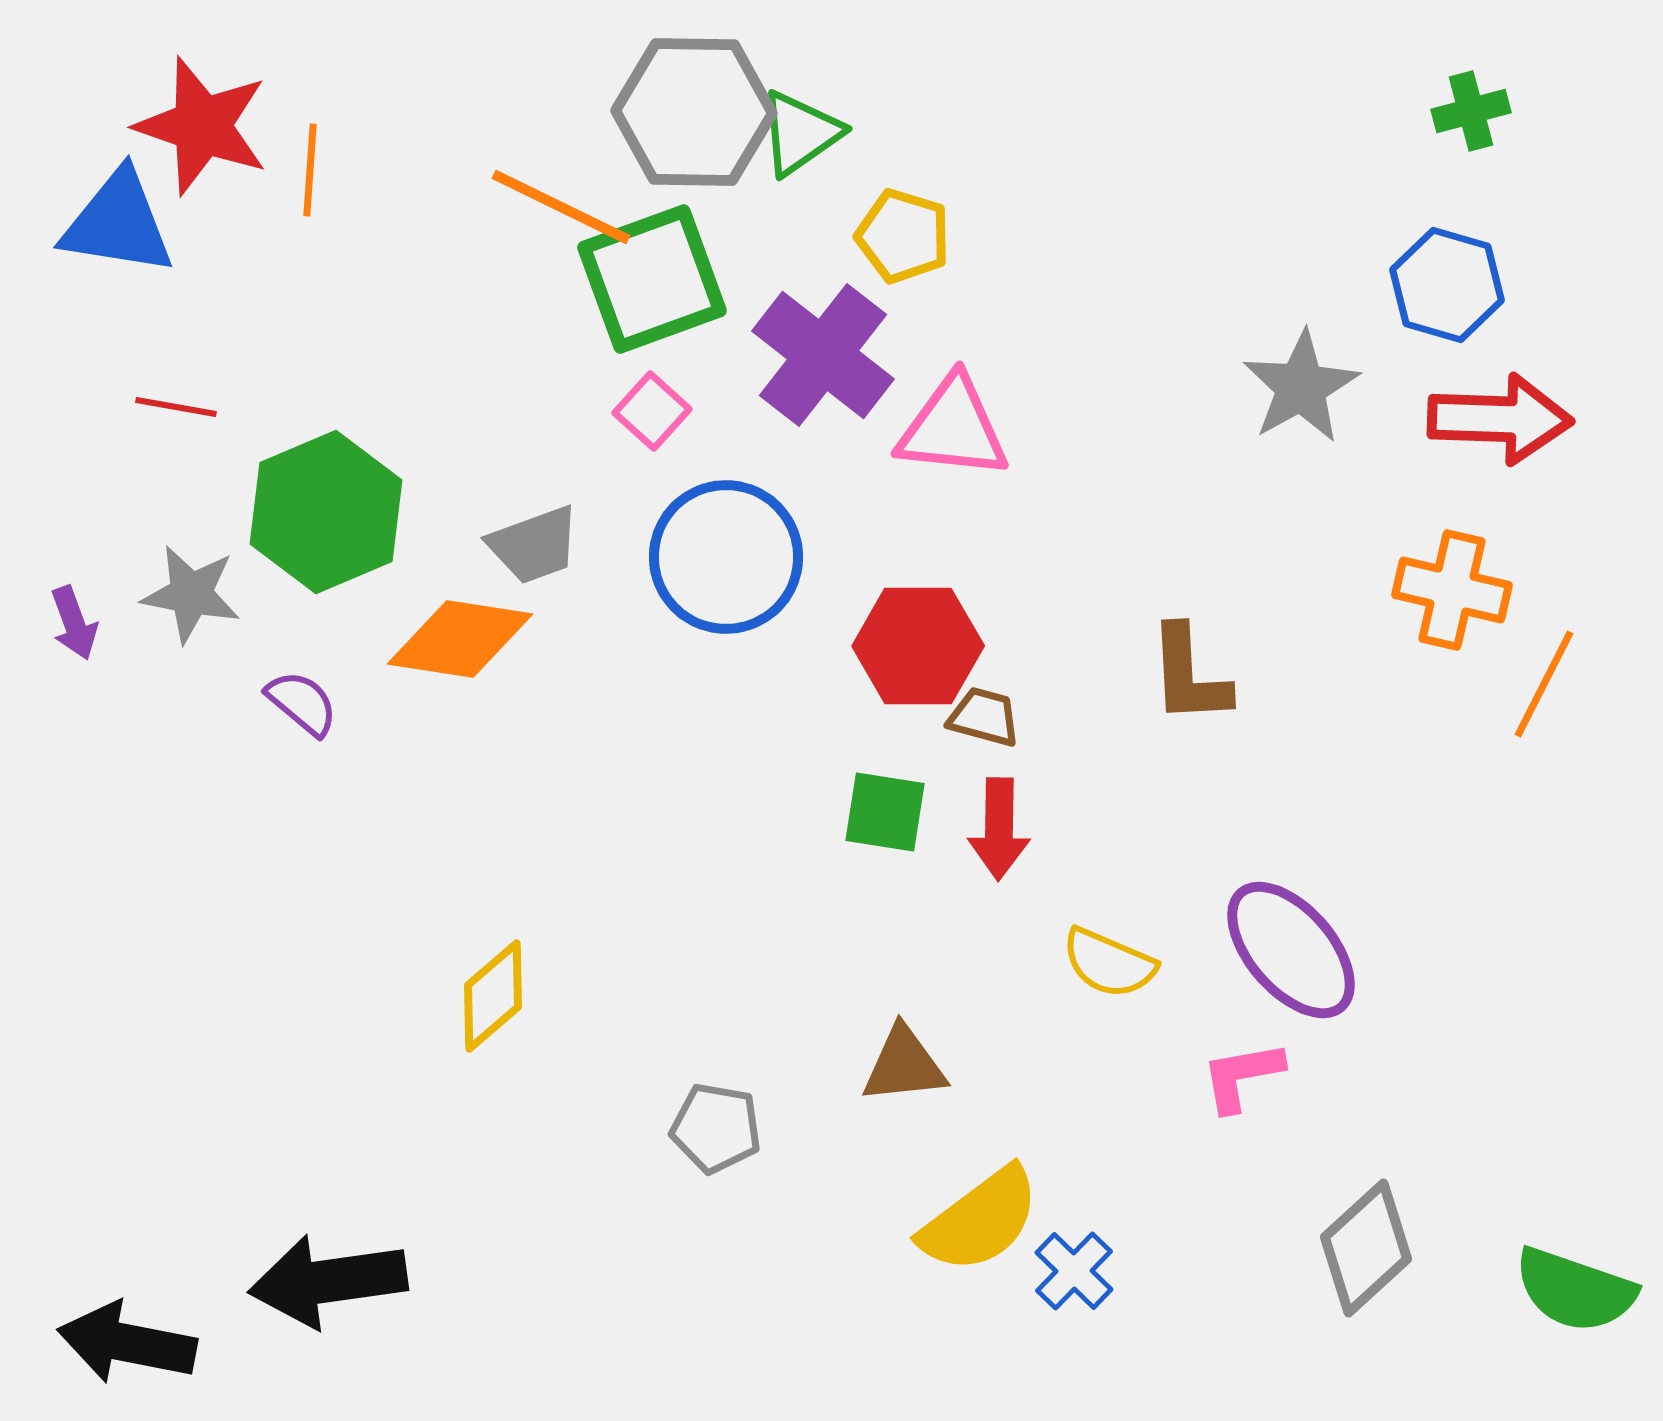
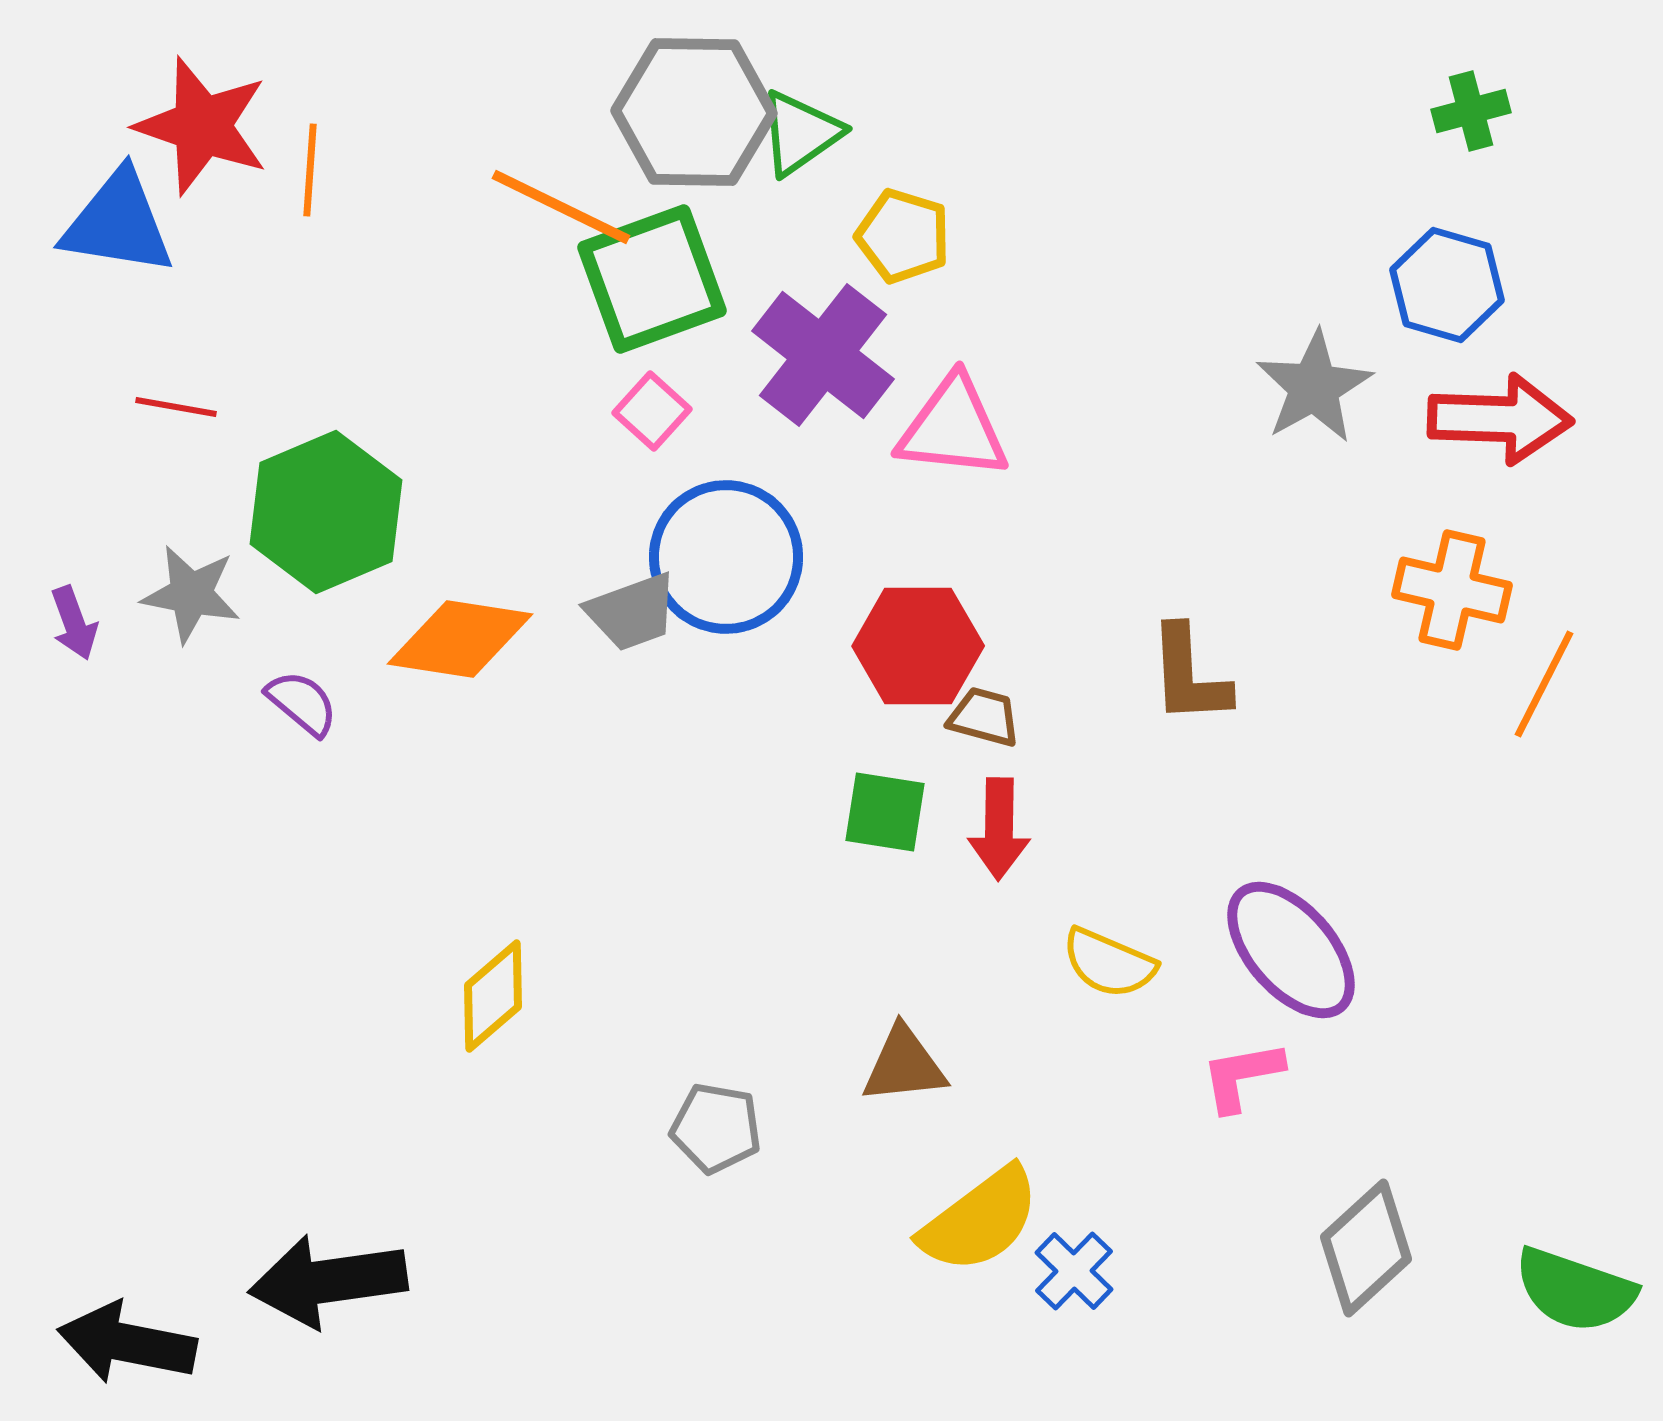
gray star at (1301, 387): moved 13 px right
gray trapezoid at (534, 545): moved 98 px right, 67 px down
